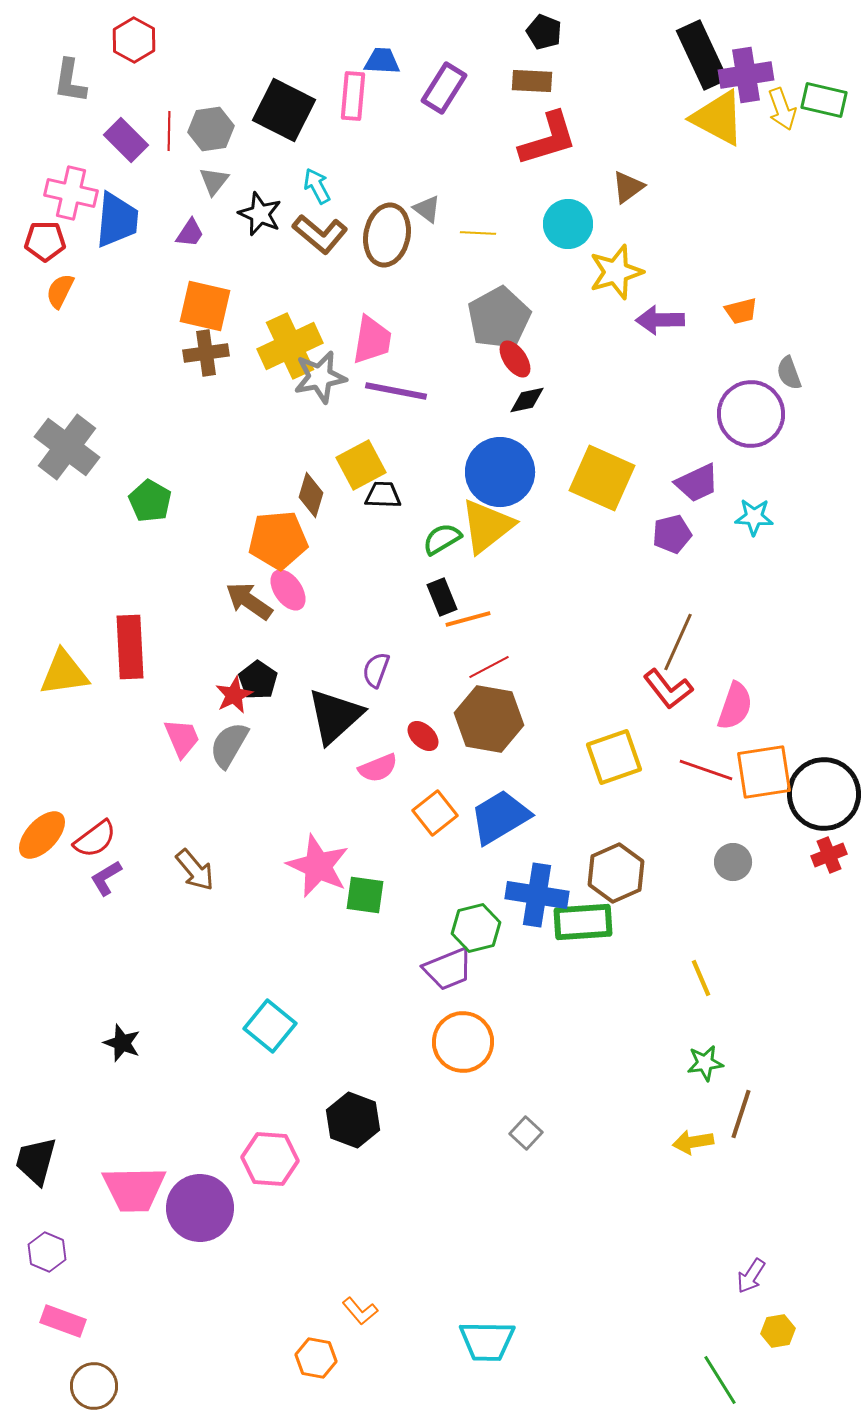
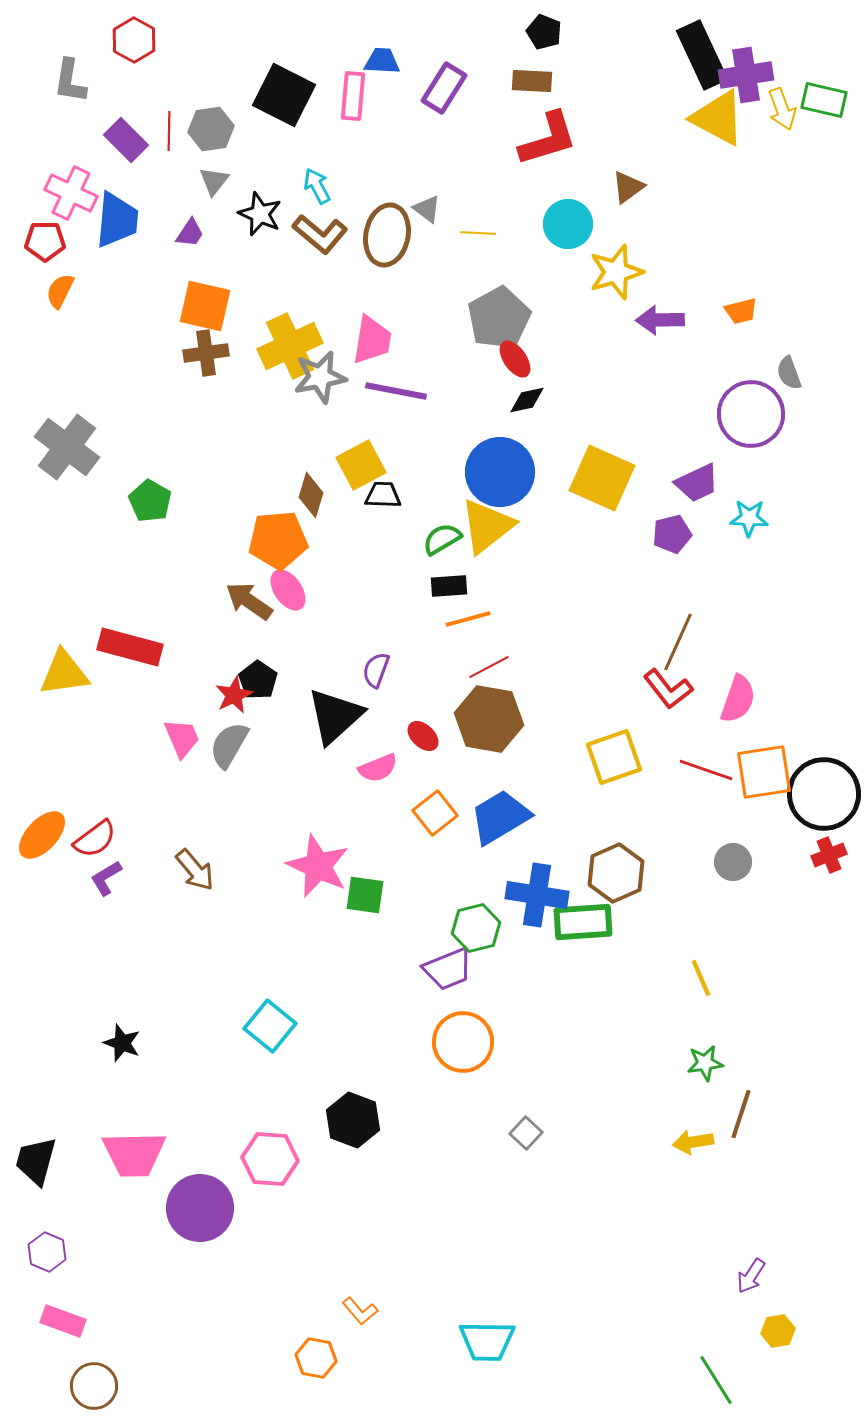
black square at (284, 110): moved 15 px up
pink cross at (71, 193): rotated 12 degrees clockwise
cyan star at (754, 517): moved 5 px left, 1 px down
black rectangle at (442, 597): moved 7 px right, 11 px up; rotated 72 degrees counterclockwise
red rectangle at (130, 647): rotated 72 degrees counterclockwise
pink semicircle at (735, 706): moved 3 px right, 7 px up
pink trapezoid at (134, 1189): moved 35 px up
green line at (720, 1380): moved 4 px left
